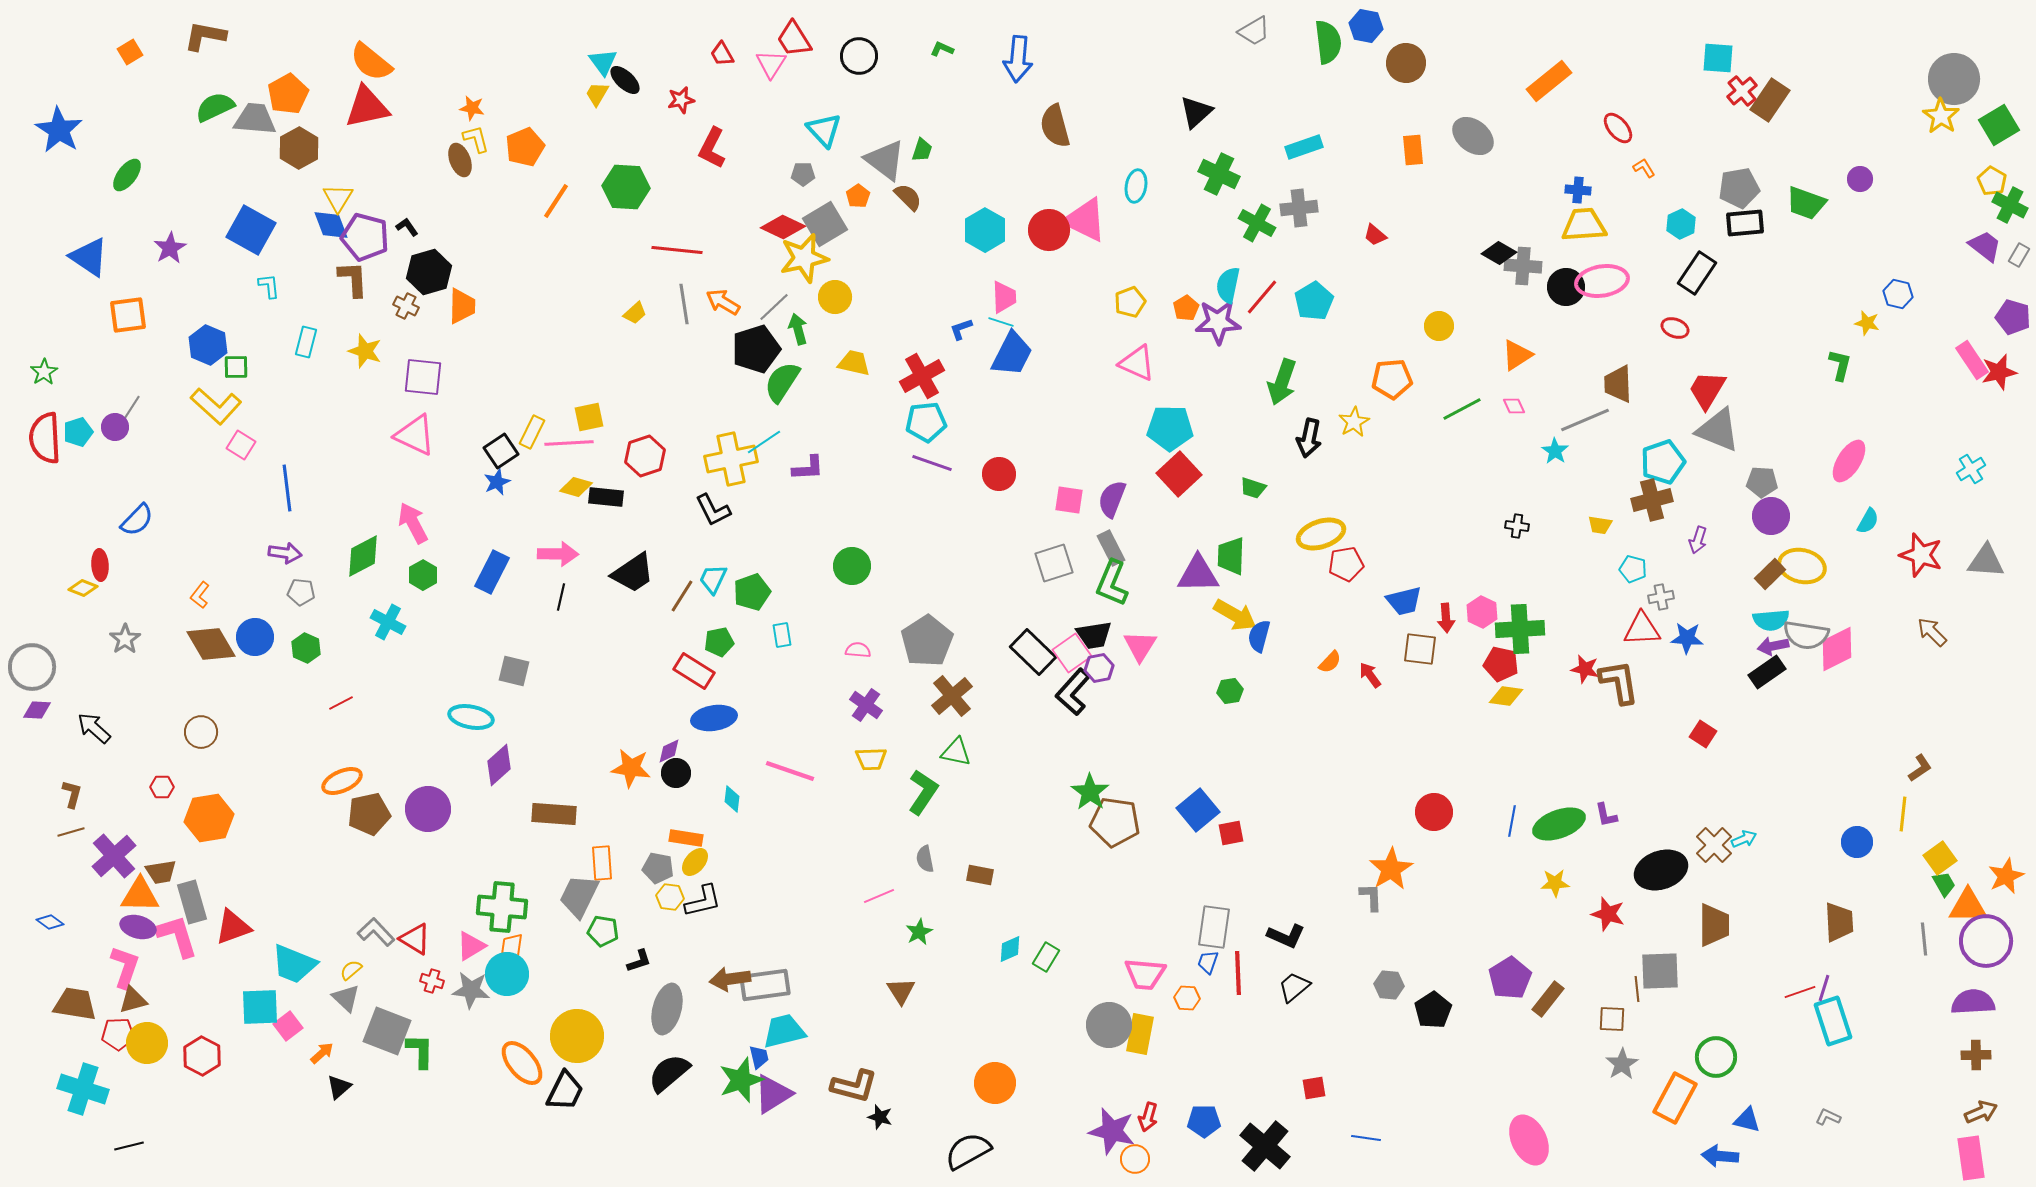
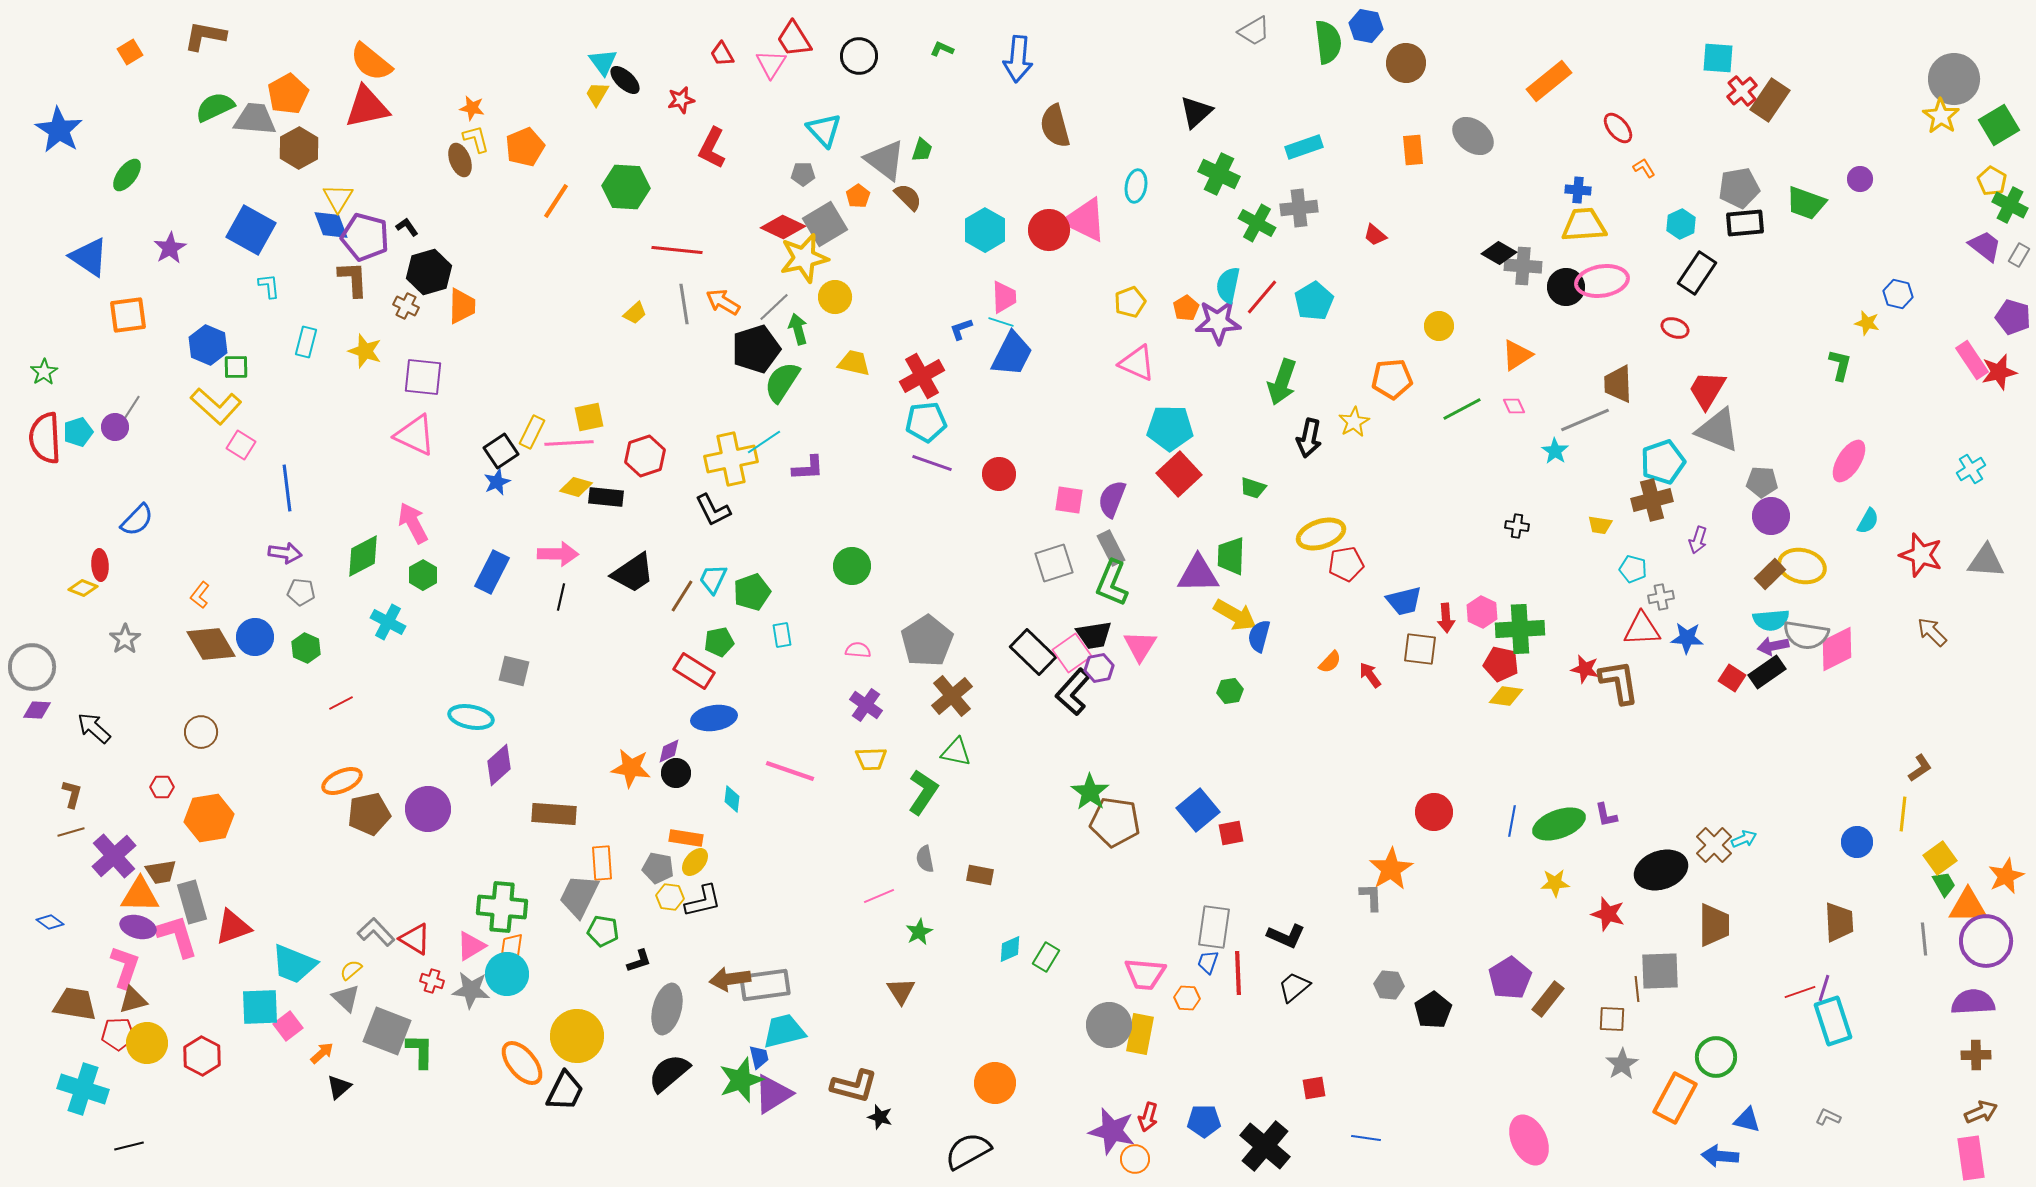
red square at (1703, 734): moved 29 px right, 56 px up
